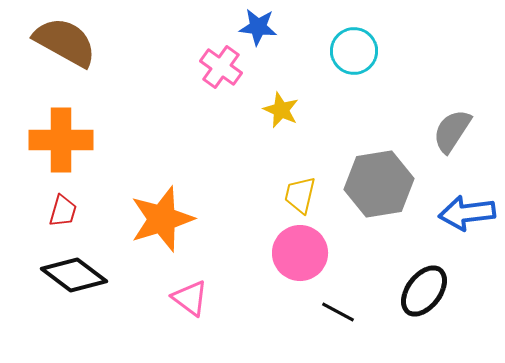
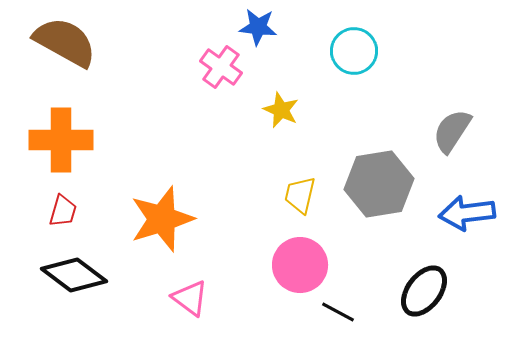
pink circle: moved 12 px down
